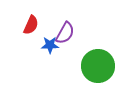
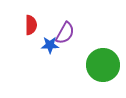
red semicircle: rotated 24 degrees counterclockwise
green circle: moved 5 px right, 1 px up
